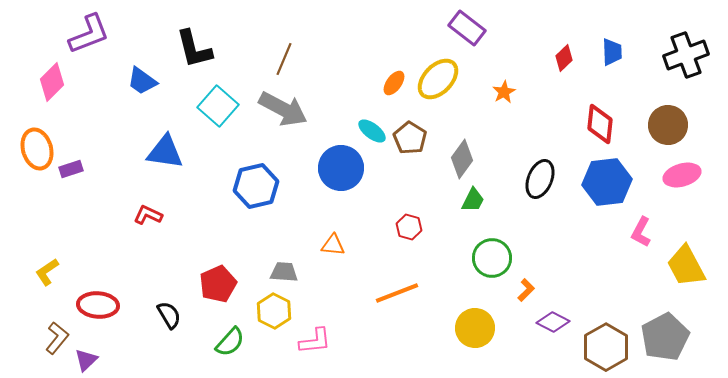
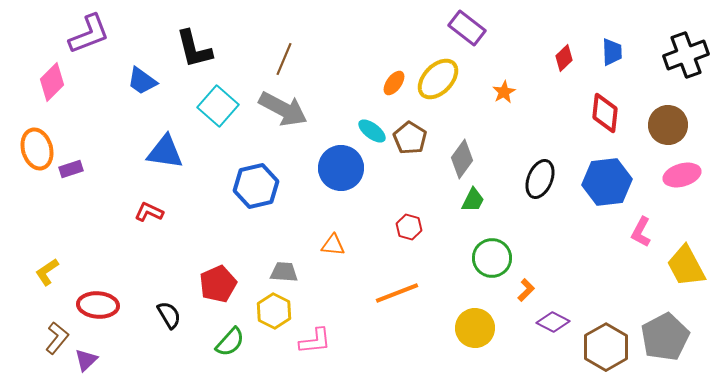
red diamond at (600, 124): moved 5 px right, 11 px up
red L-shape at (148, 215): moved 1 px right, 3 px up
